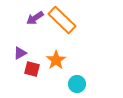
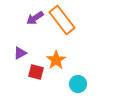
orange rectangle: rotated 8 degrees clockwise
red square: moved 4 px right, 3 px down
cyan circle: moved 1 px right
